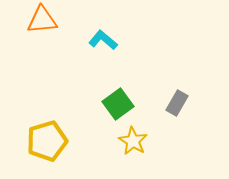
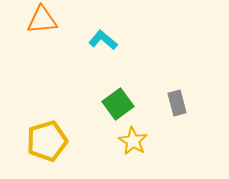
gray rectangle: rotated 45 degrees counterclockwise
